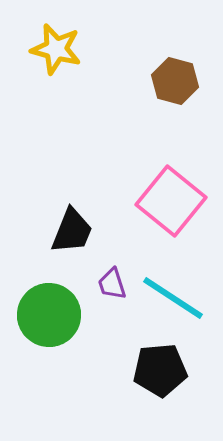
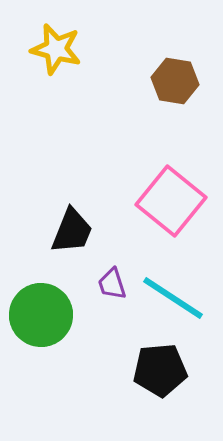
brown hexagon: rotated 6 degrees counterclockwise
green circle: moved 8 px left
